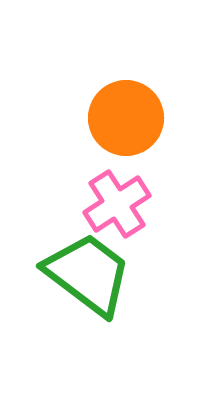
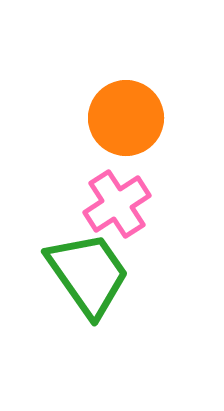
green trapezoid: rotated 18 degrees clockwise
